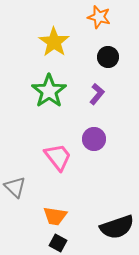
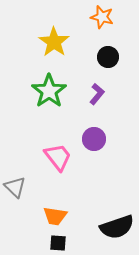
orange star: moved 3 px right
black square: rotated 24 degrees counterclockwise
